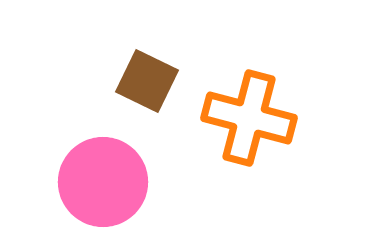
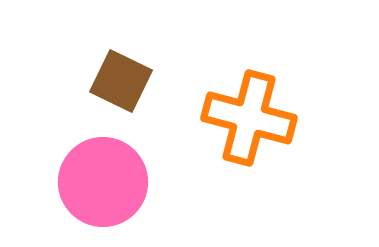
brown square: moved 26 px left
